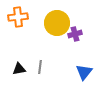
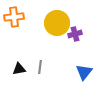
orange cross: moved 4 px left
